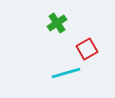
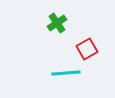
cyan line: rotated 12 degrees clockwise
